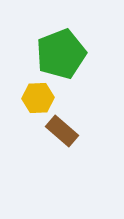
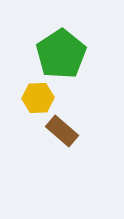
green pentagon: rotated 12 degrees counterclockwise
